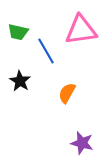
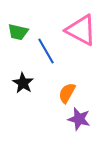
pink triangle: rotated 36 degrees clockwise
black star: moved 3 px right, 2 px down
purple star: moved 3 px left, 24 px up
